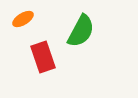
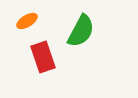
orange ellipse: moved 4 px right, 2 px down
